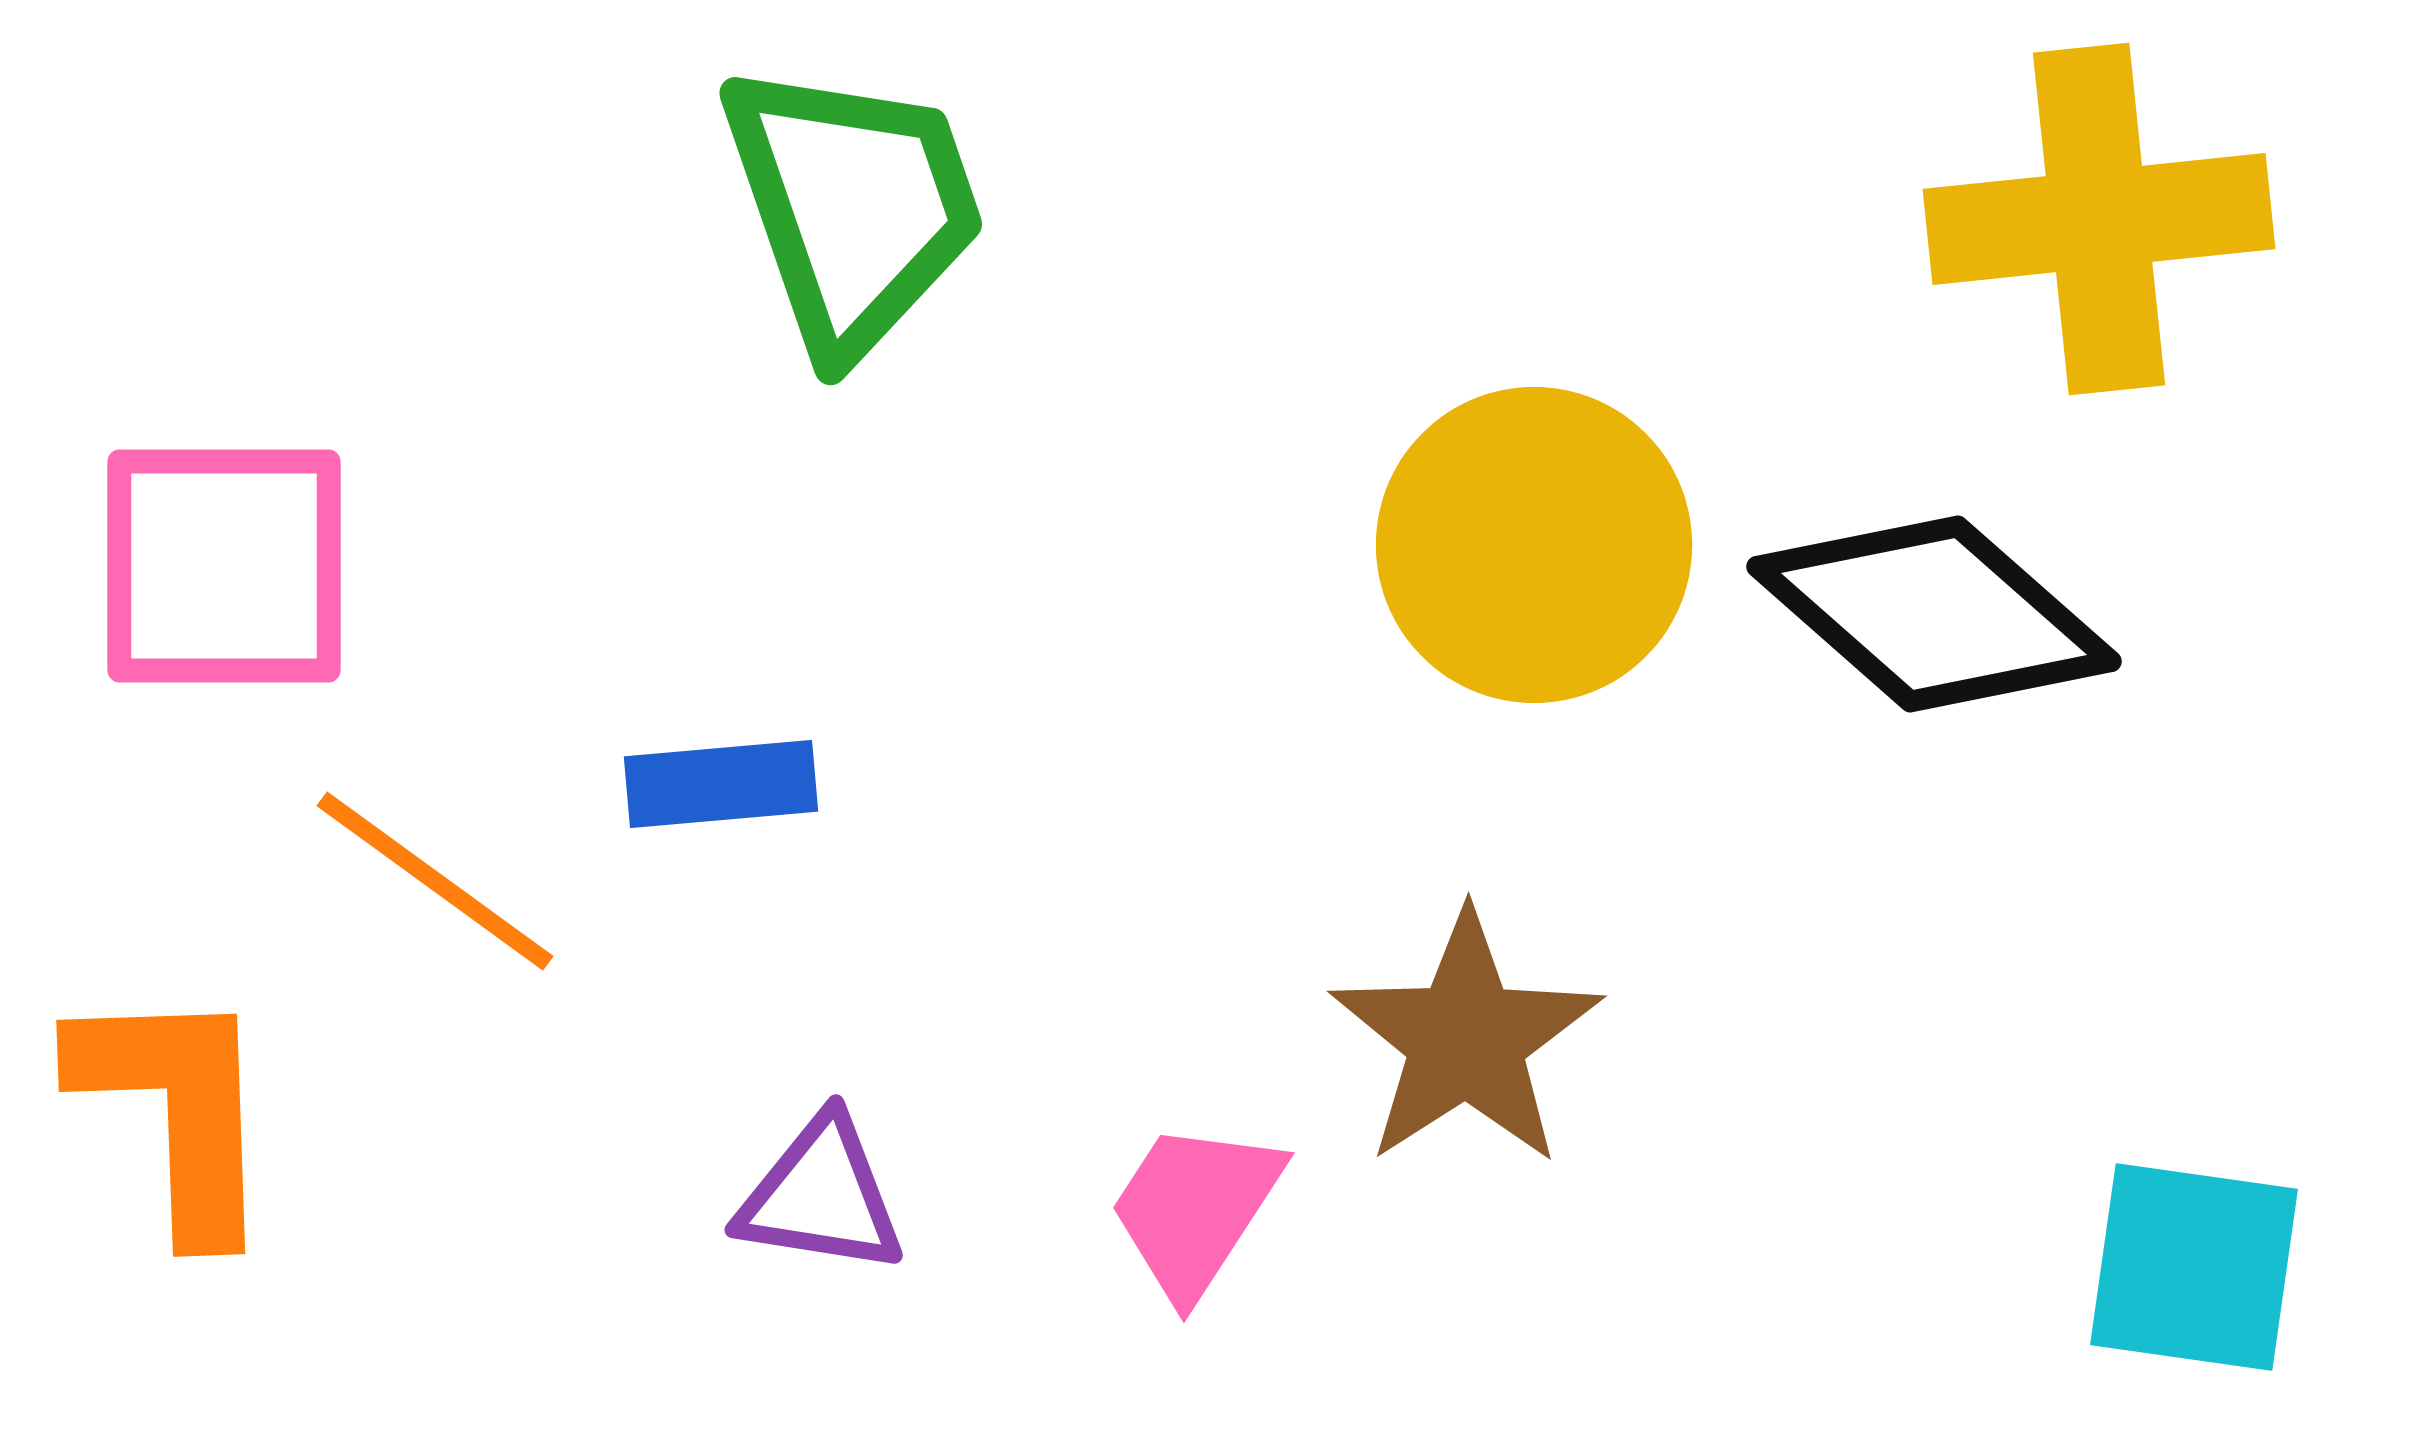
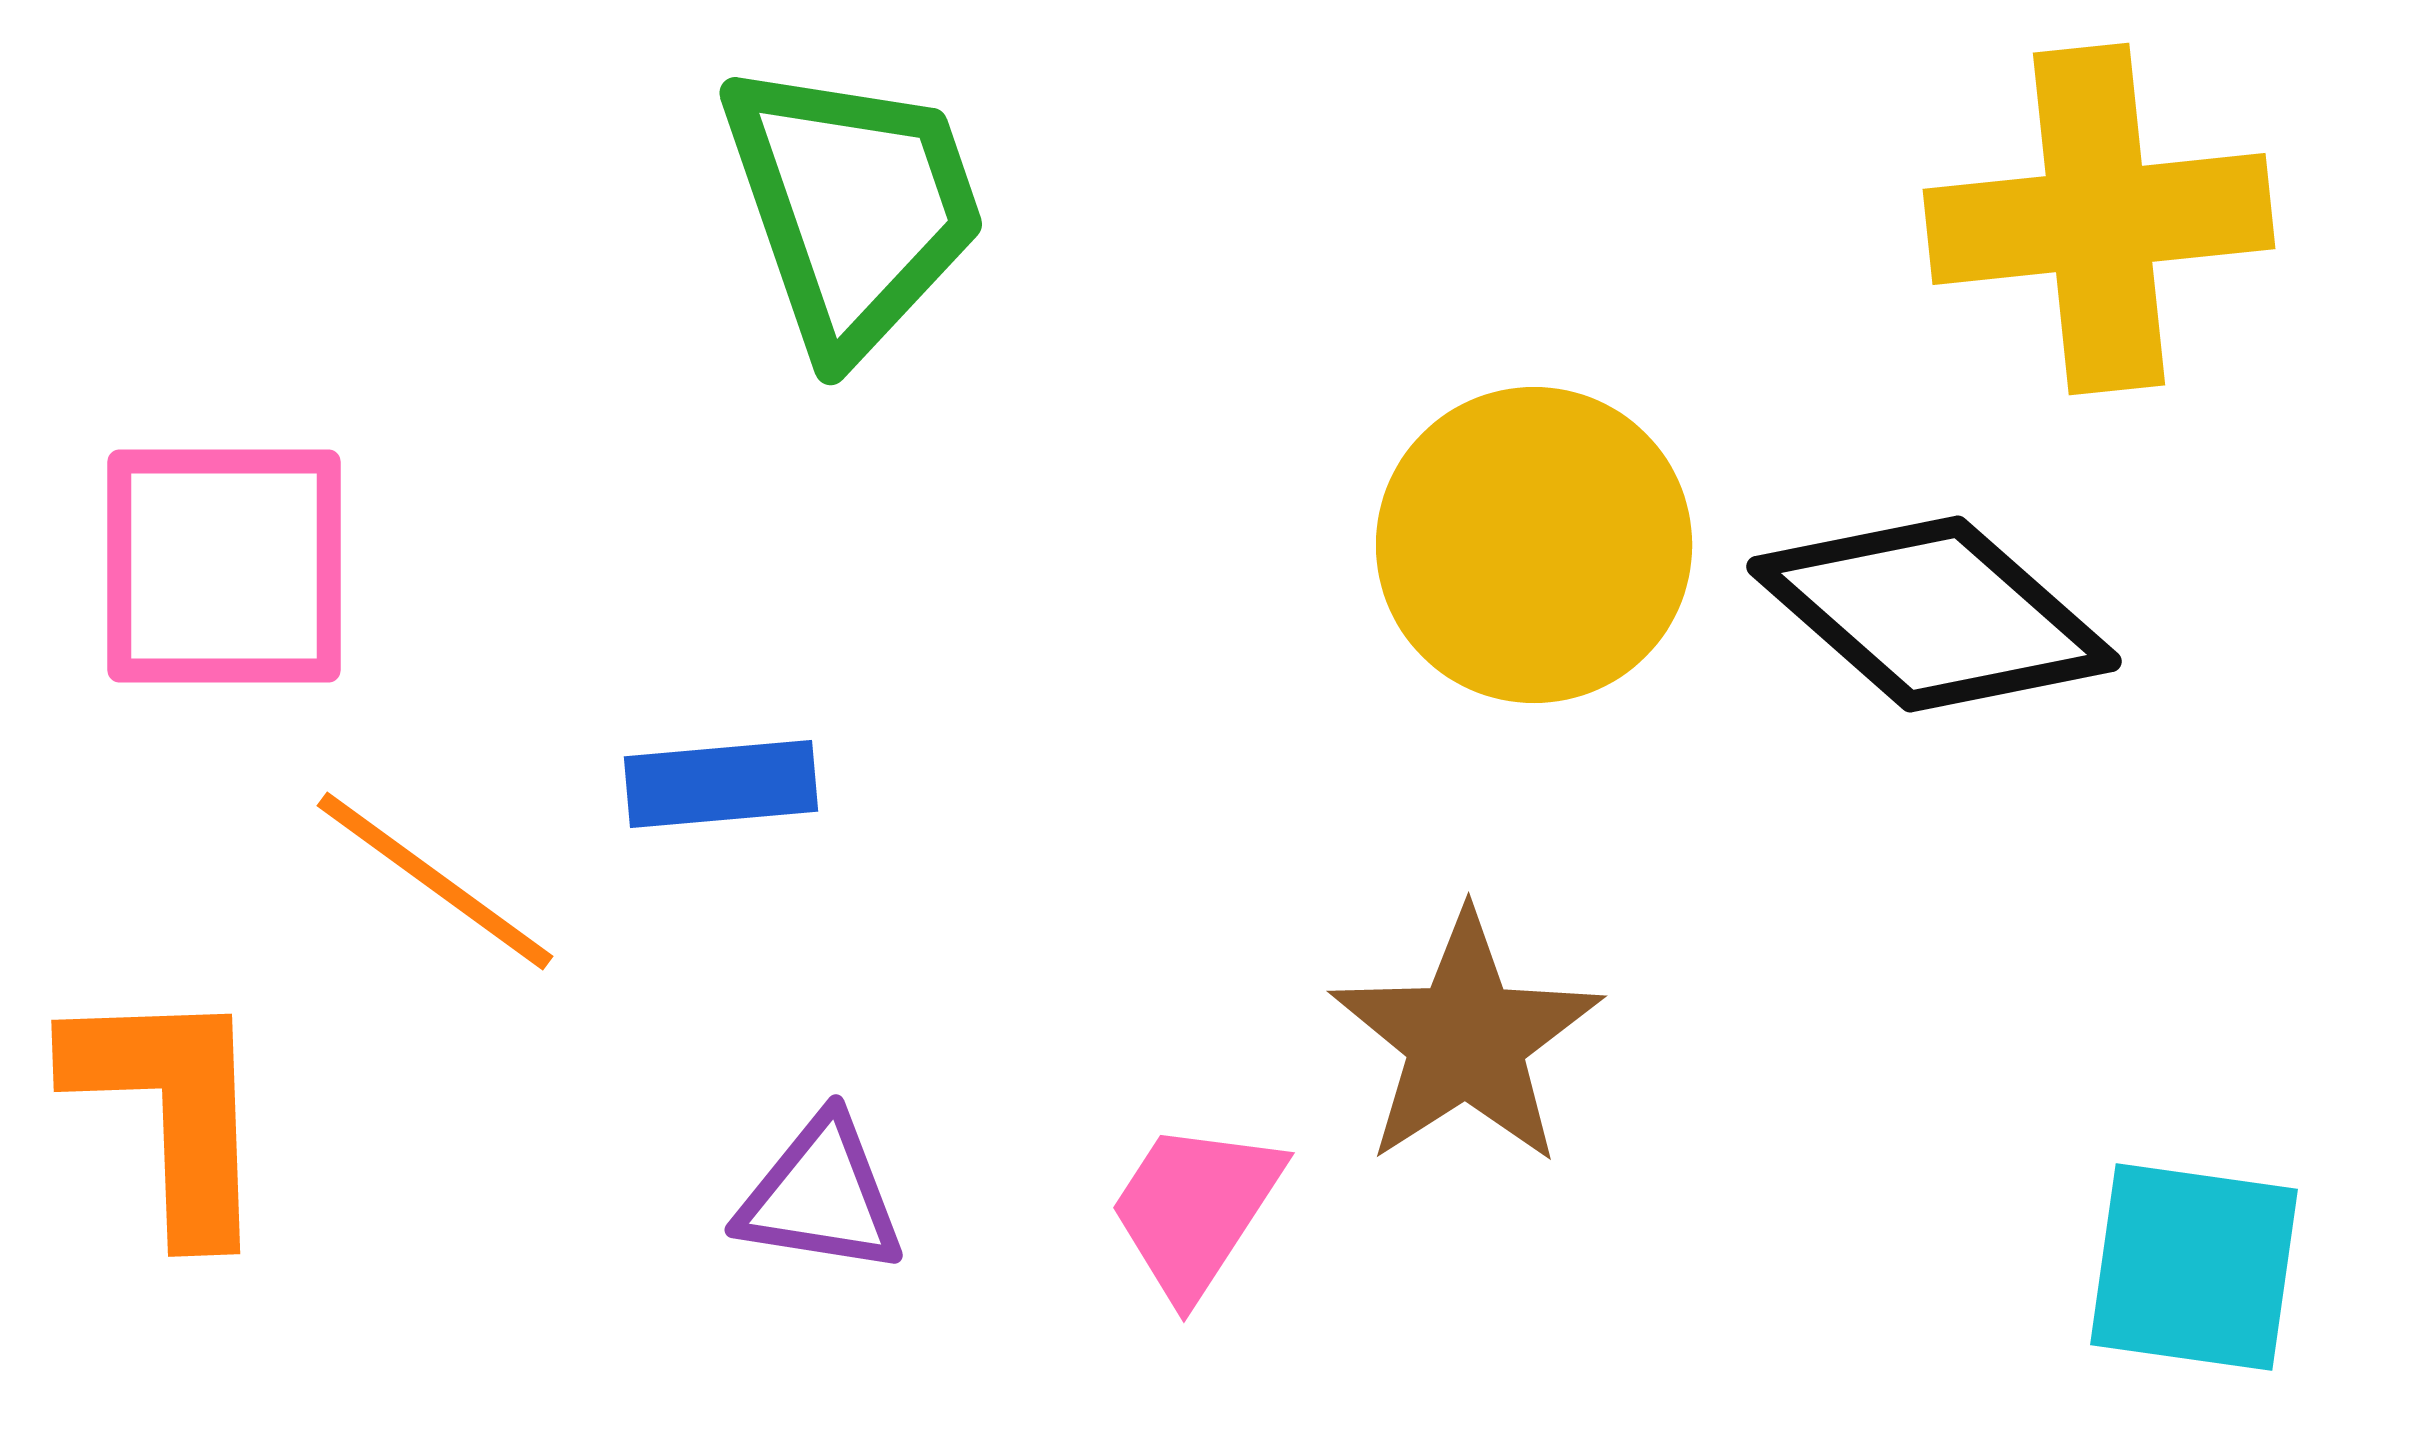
orange L-shape: moved 5 px left
